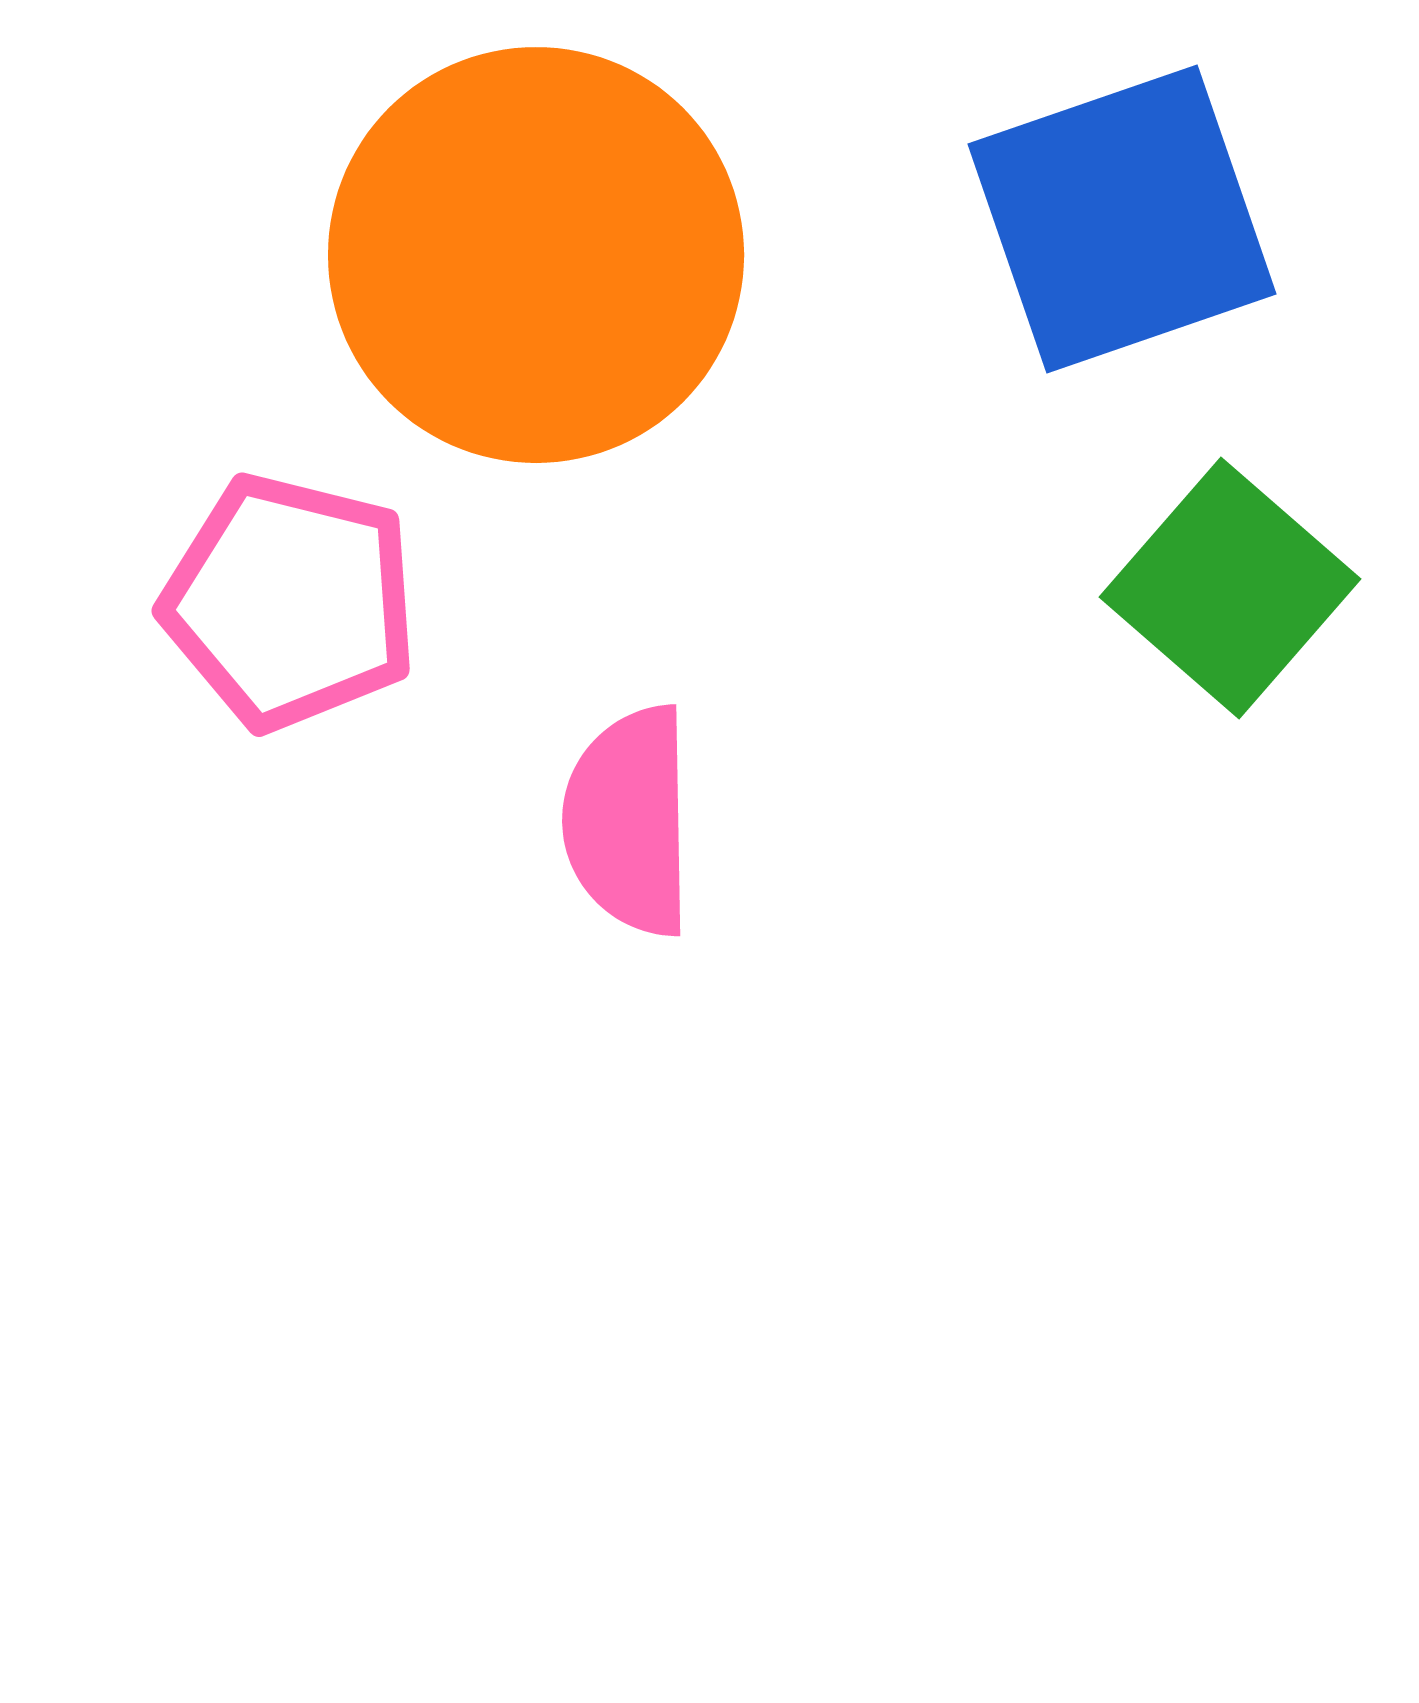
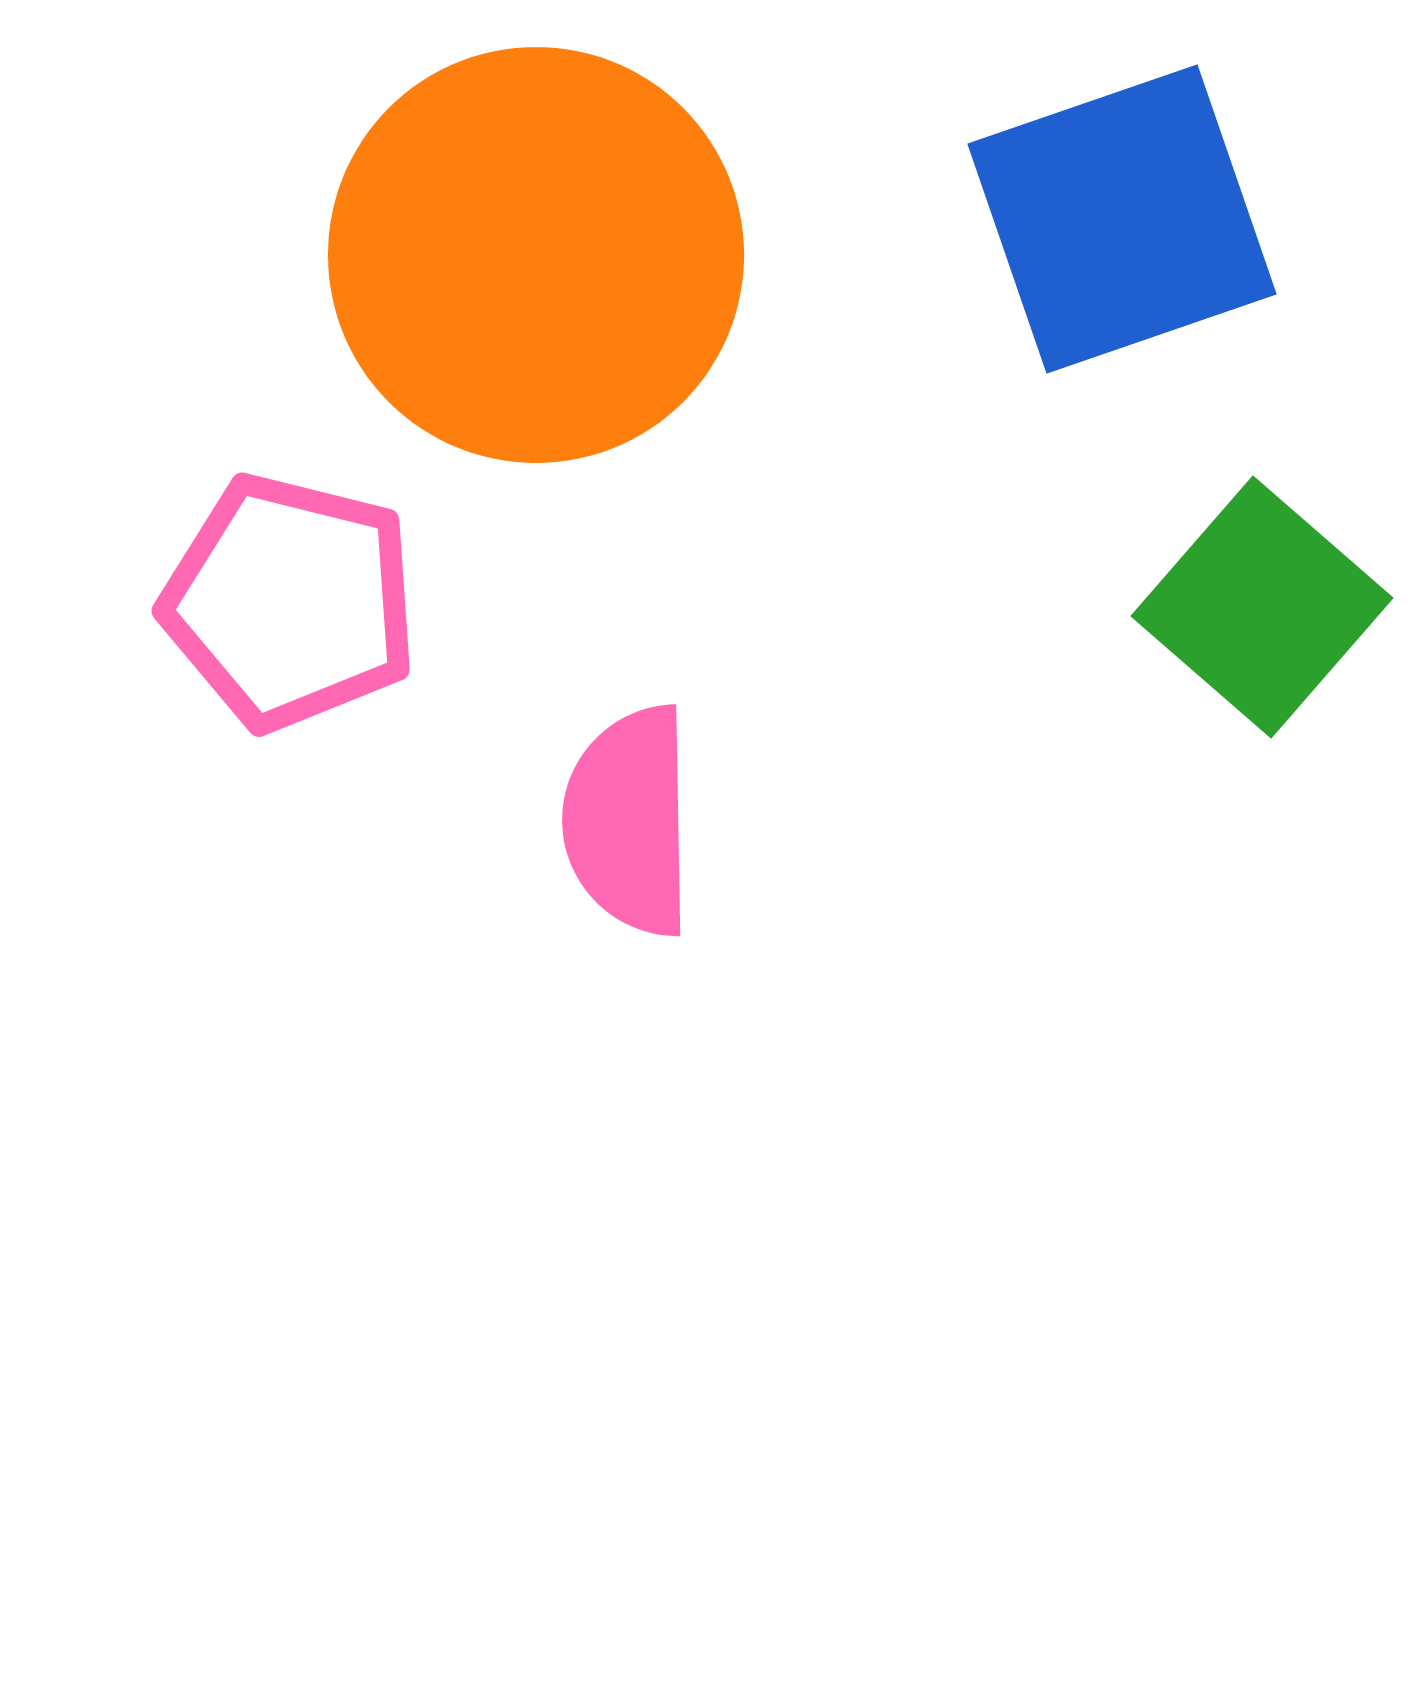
green square: moved 32 px right, 19 px down
